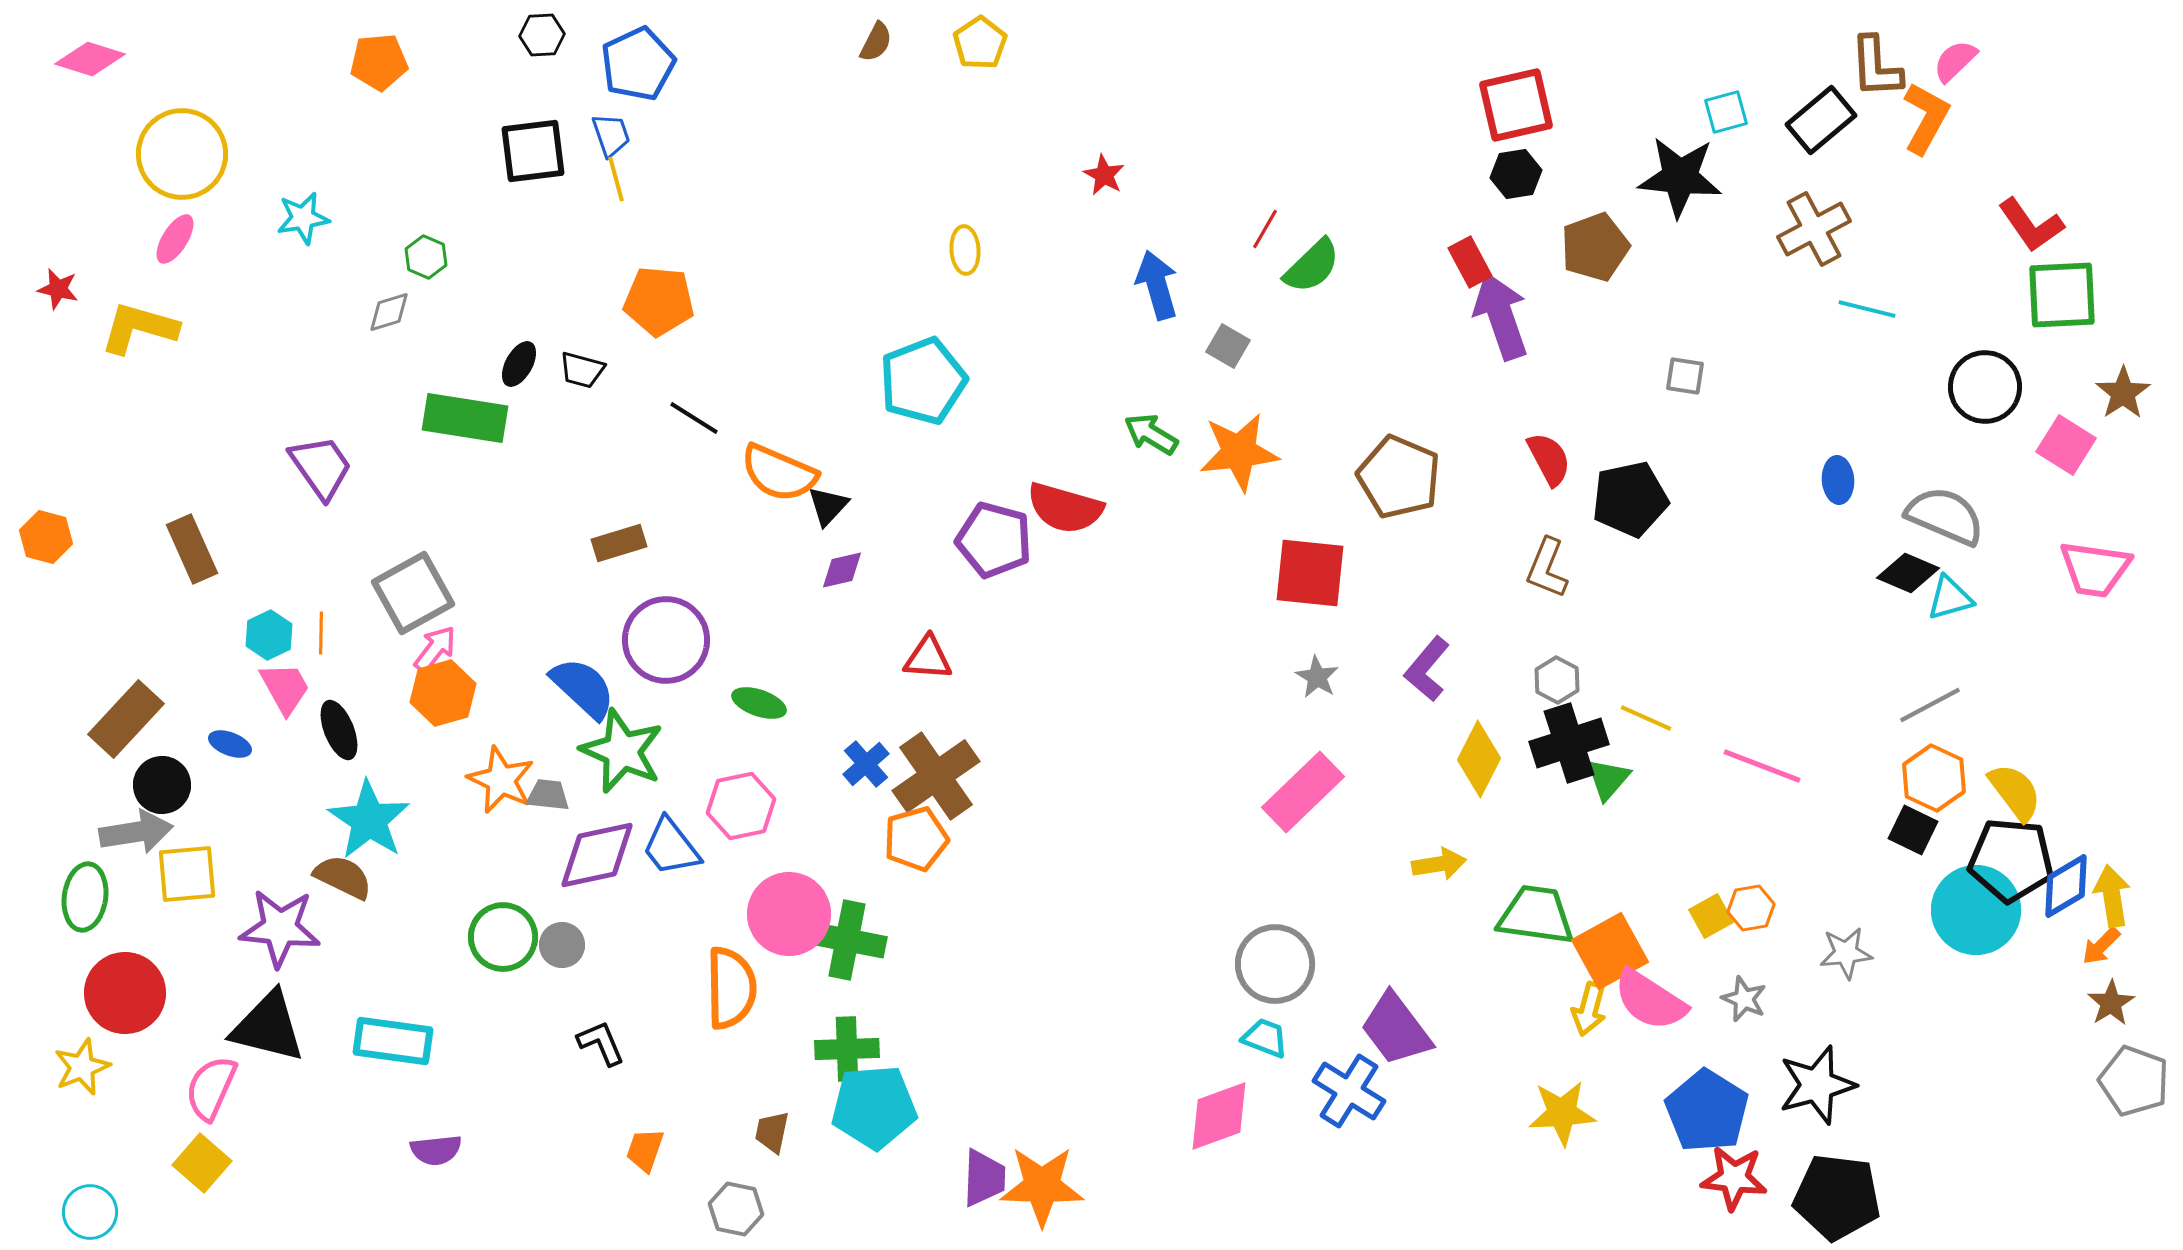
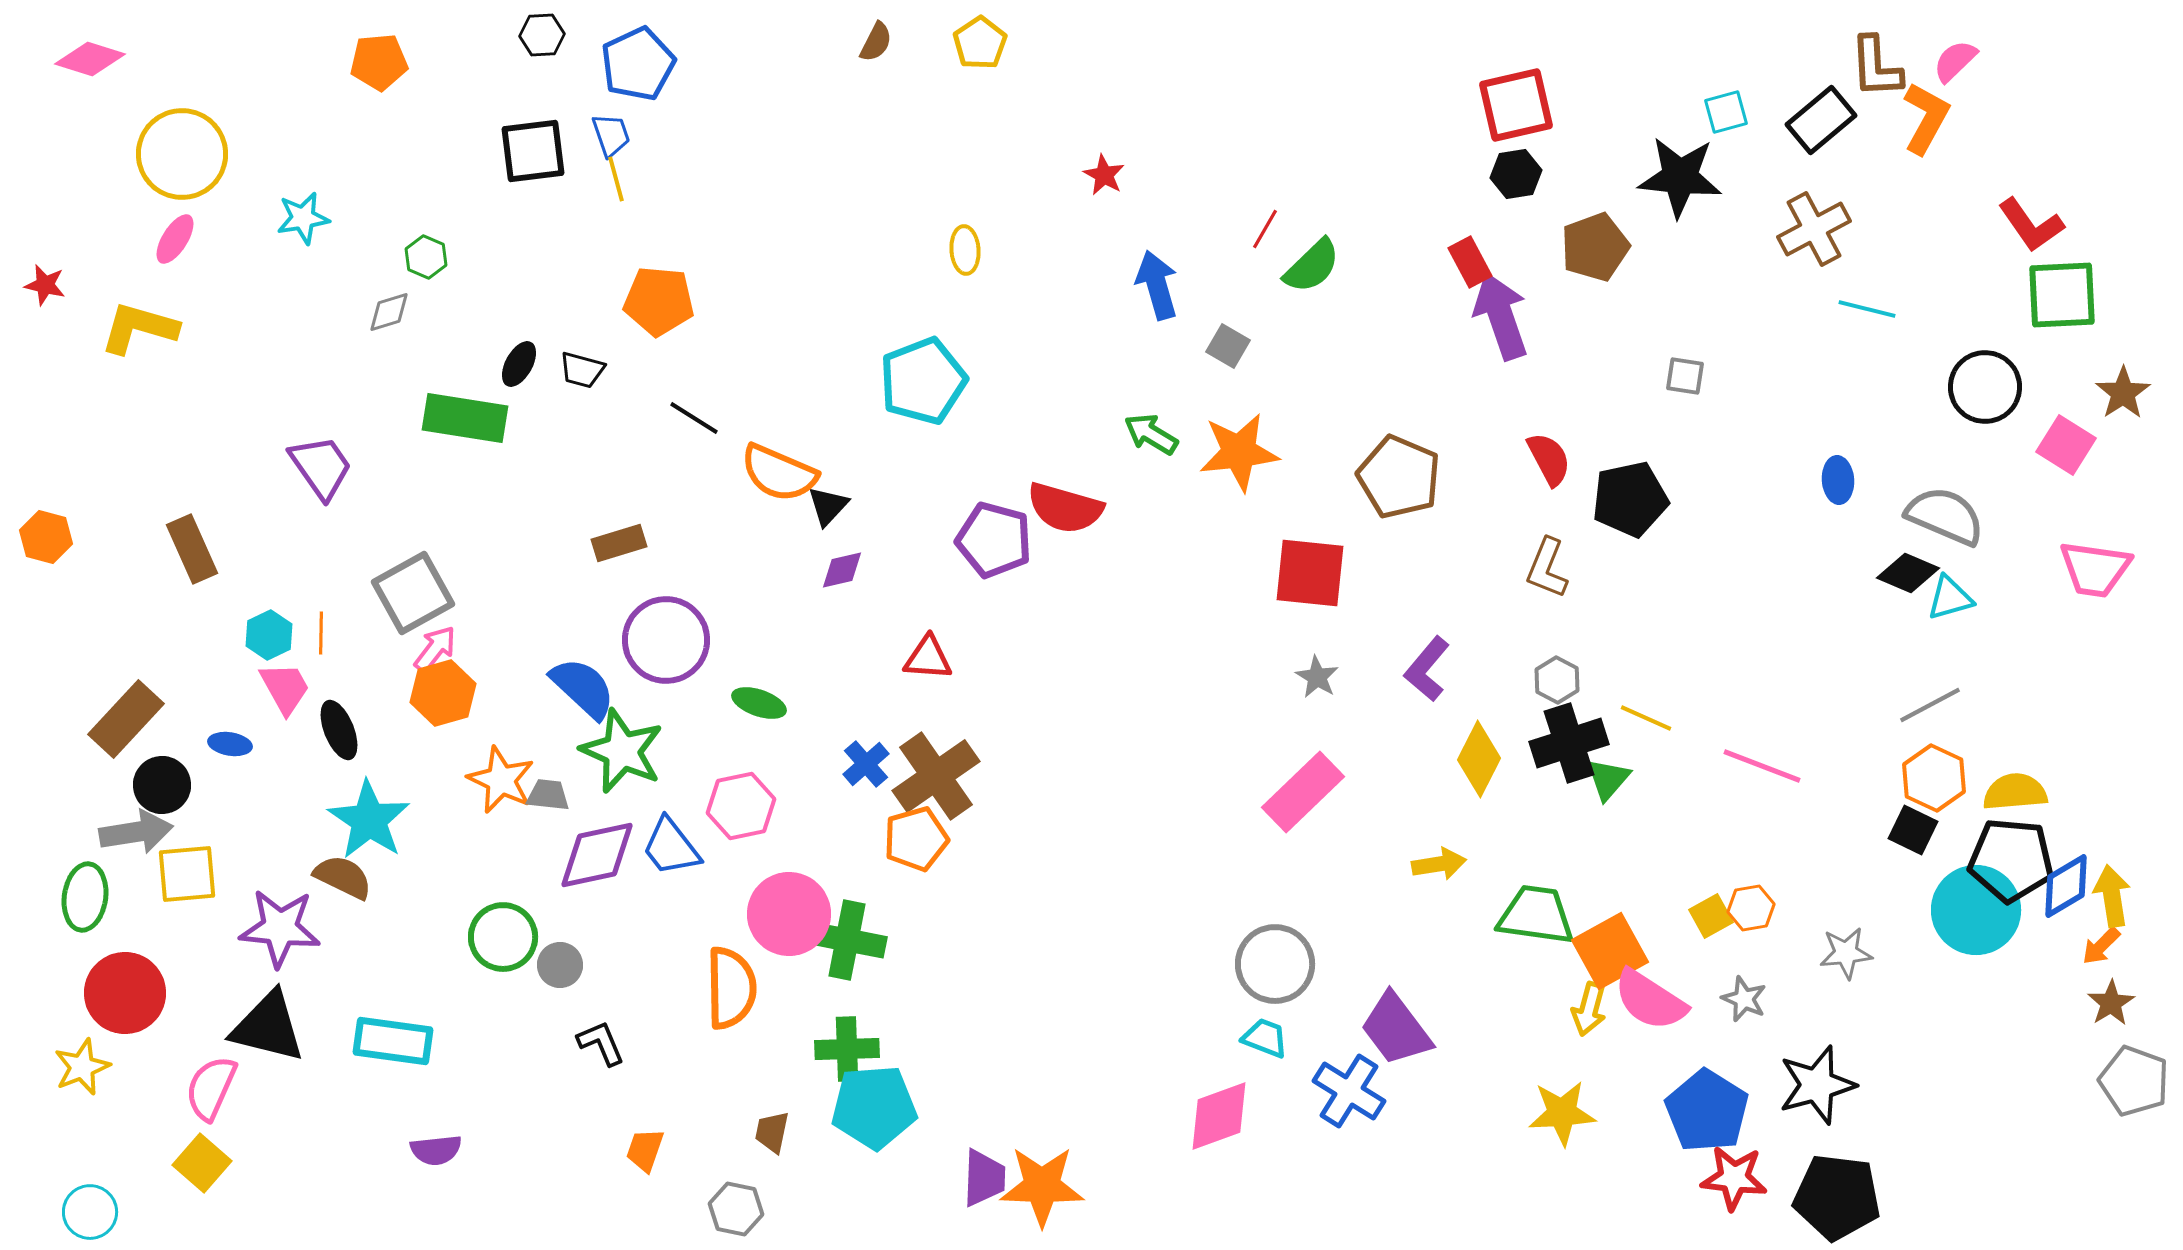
red star at (58, 289): moved 13 px left, 4 px up
blue ellipse at (230, 744): rotated 12 degrees counterclockwise
yellow semicircle at (2015, 792): rotated 58 degrees counterclockwise
gray circle at (562, 945): moved 2 px left, 20 px down
